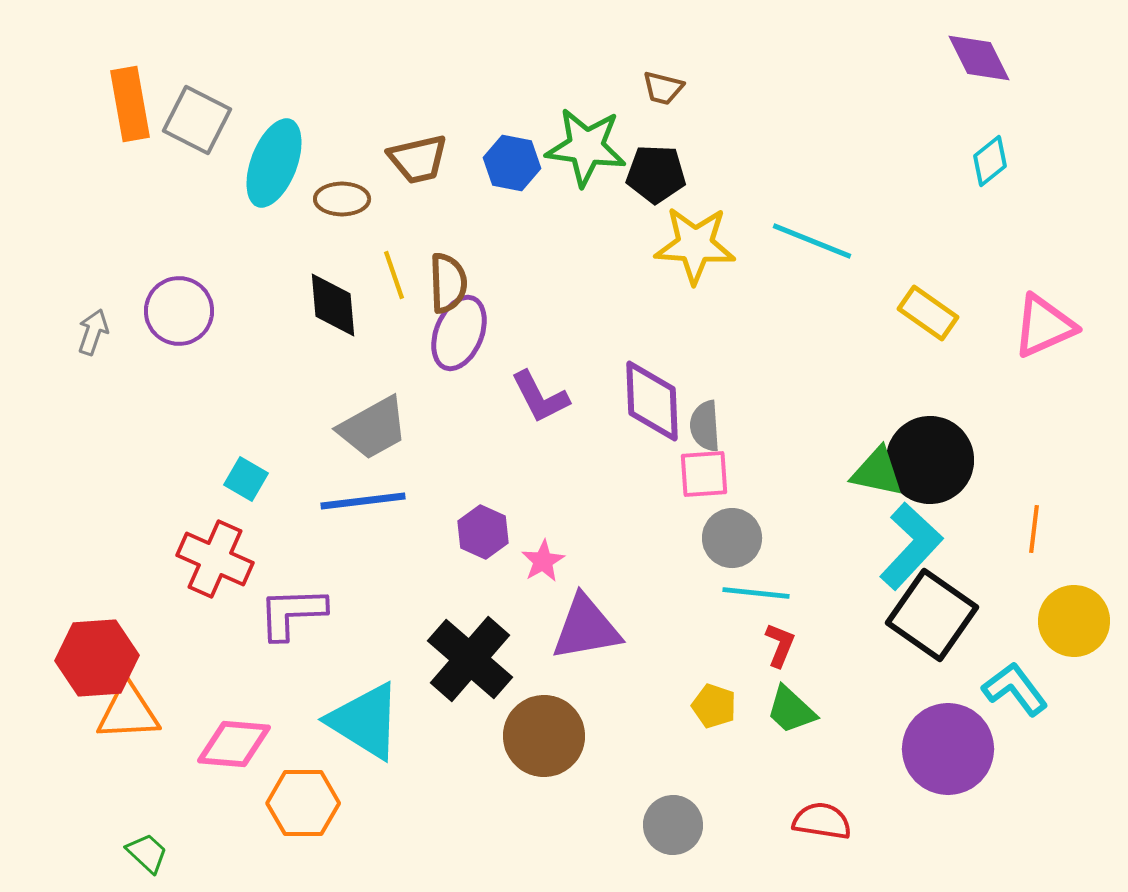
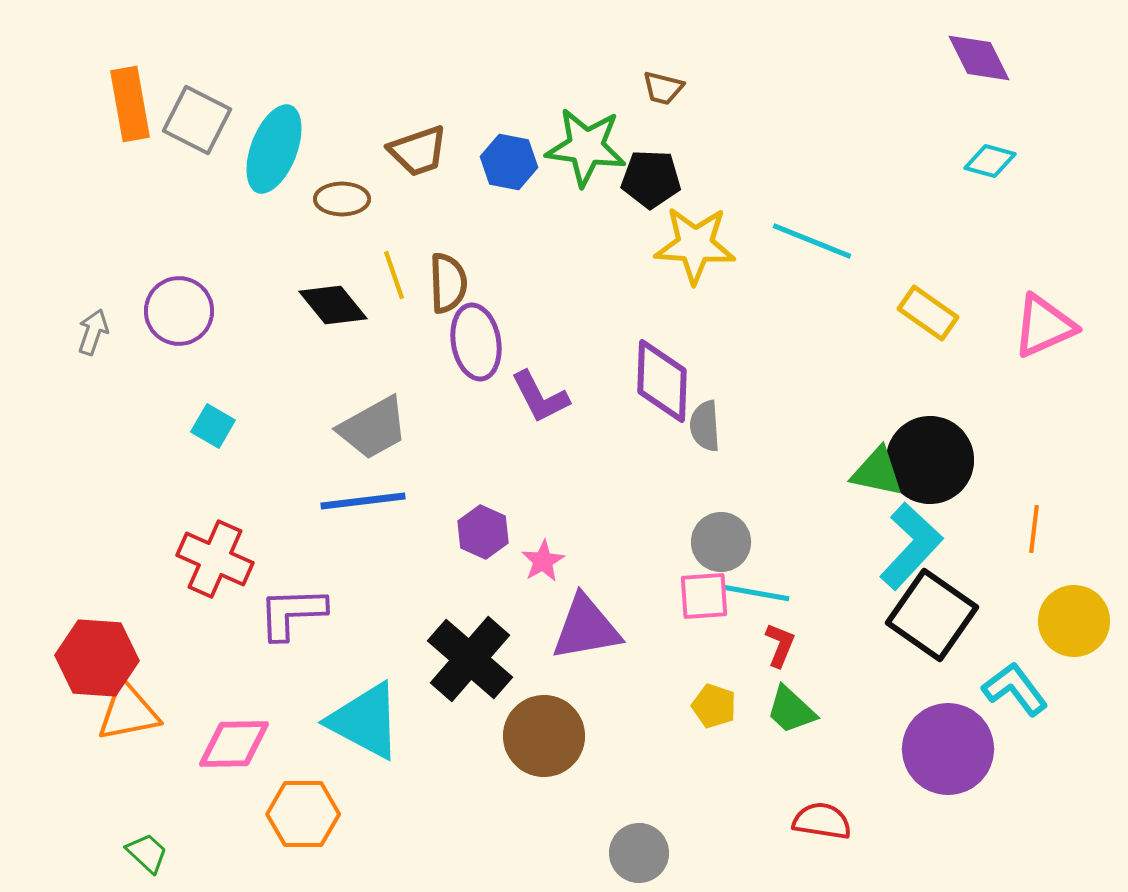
brown trapezoid at (418, 159): moved 8 px up; rotated 6 degrees counterclockwise
cyan diamond at (990, 161): rotated 54 degrees clockwise
cyan ellipse at (274, 163): moved 14 px up
blue hexagon at (512, 163): moved 3 px left, 1 px up
black pentagon at (656, 174): moved 5 px left, 5 px down
black diamond at (333, 305): rotated 34 degrees counterclockwise
purple ellipse at (459, 333): moved 17 px right, 9 px down; rotated 32 degrees counterclockwise
purple diamond at (652, 401): moved 10 px right, 20 px up; rotated 4 degrees clockwise
pink square at (704, 474): moved 122 px down
cyan square at (246, 479): moved 33 px left, 53 px up
gray circle at (732, 538): moved 11 px left, 4 px down
cyan line at (756, 593): rotated 4 degrees clockwise
red hexagon at (97, 658): rotated 8 degrees clockwise
orange triangle at (128, 712): rotated 8 degrees counterclockwise
cyan triangle at (365, 721): rotated 4 degrees counterclockwise
pink diamond at (234, 744): rotated 6 degrees counterclockwise
orange hexagon at (303, 803): moved 11 px down
gray circle at (673, 825): moved 34 px left, 28 px down
